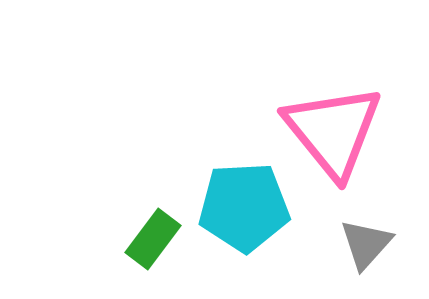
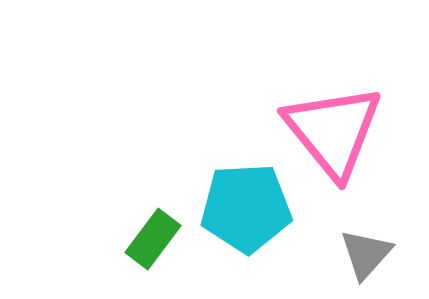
cyan pentagon: moved 2 px right, 1 px down
gray triangle: moved 10 px down
